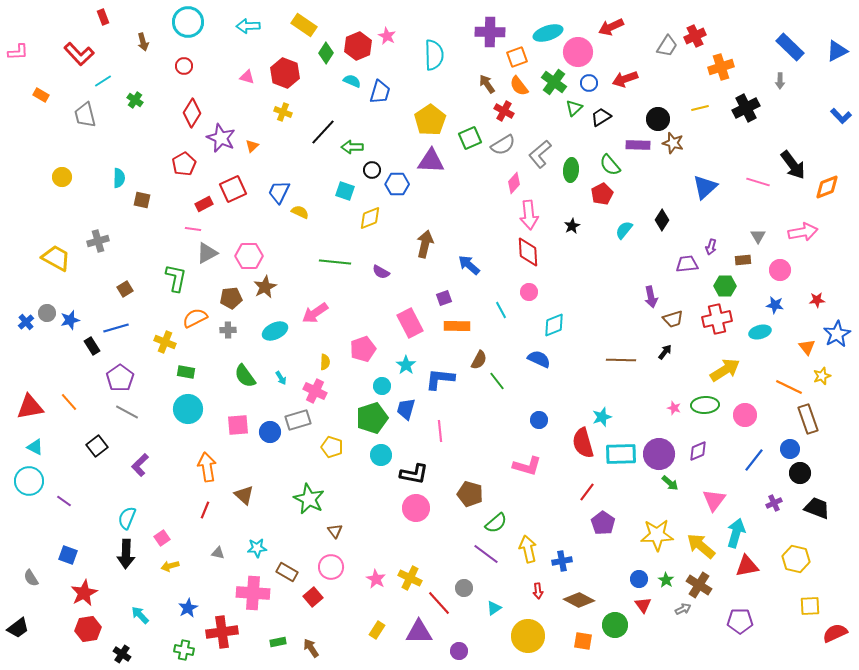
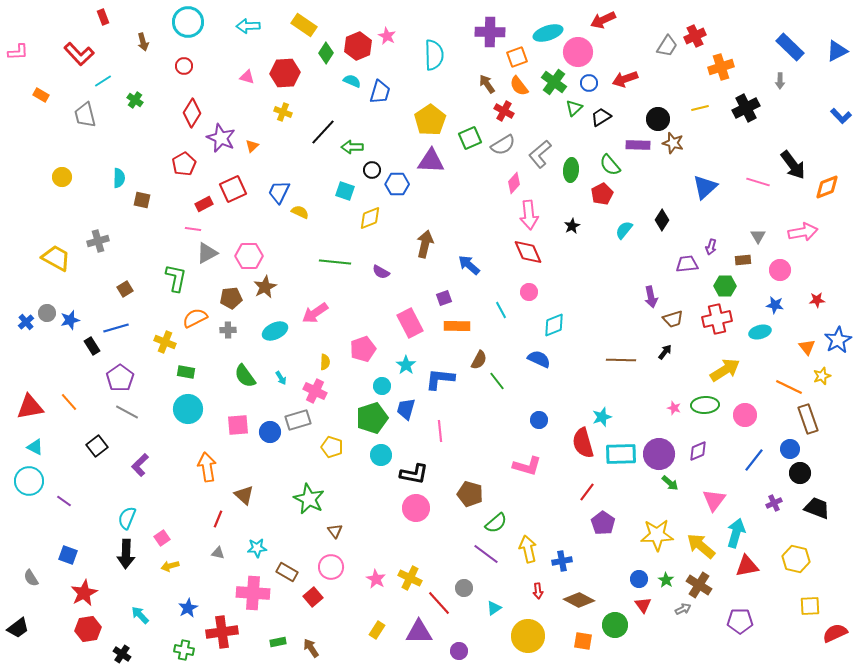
red arrow at (611, 27): moved 8 px left, 7 px up
red hexagon at (285, 73): rotated 24 degrees counterclockwise
red diamond at (528, 252): rotated 20 degrees counterclockwise
blue star at (837, 334): moved 1 px right, 6 px down
red line at (205, 510): moved 13 px right, 9 px down
